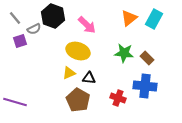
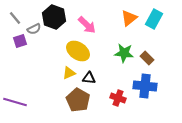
black hexagon: moved 1 px right, 1 px down
yellow ellipse: rotated 15 degrees clockwise
